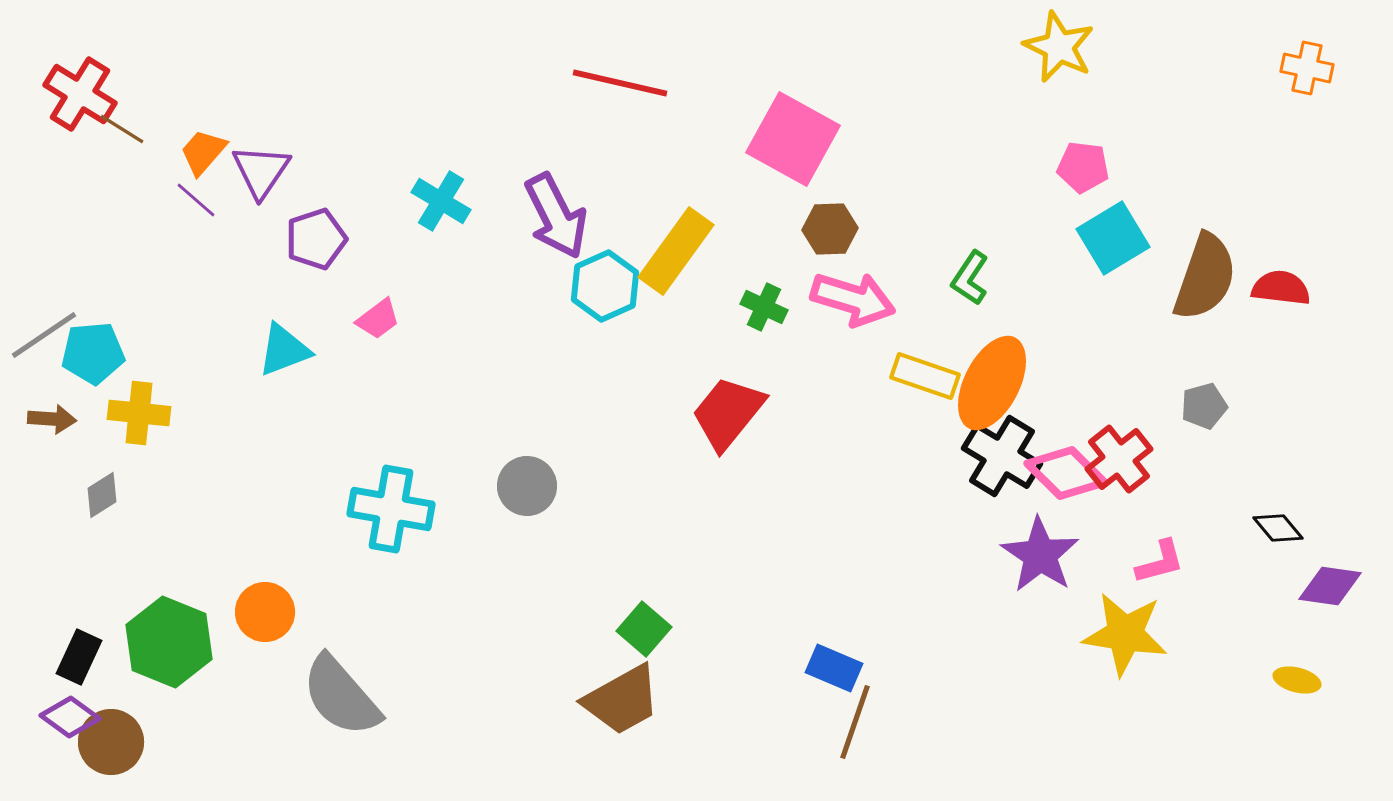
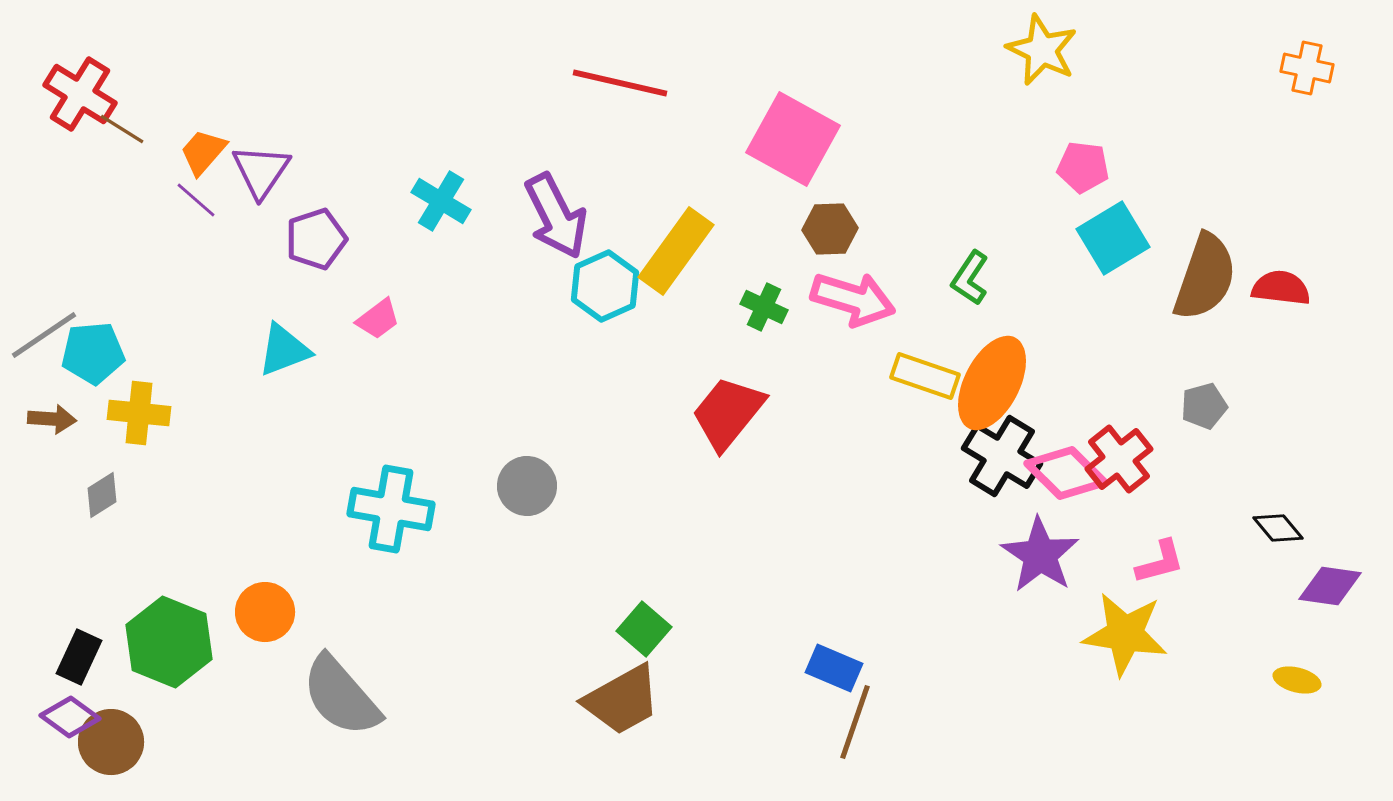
yellow star at (1059, 47): moved 17 px left, 3 px down
